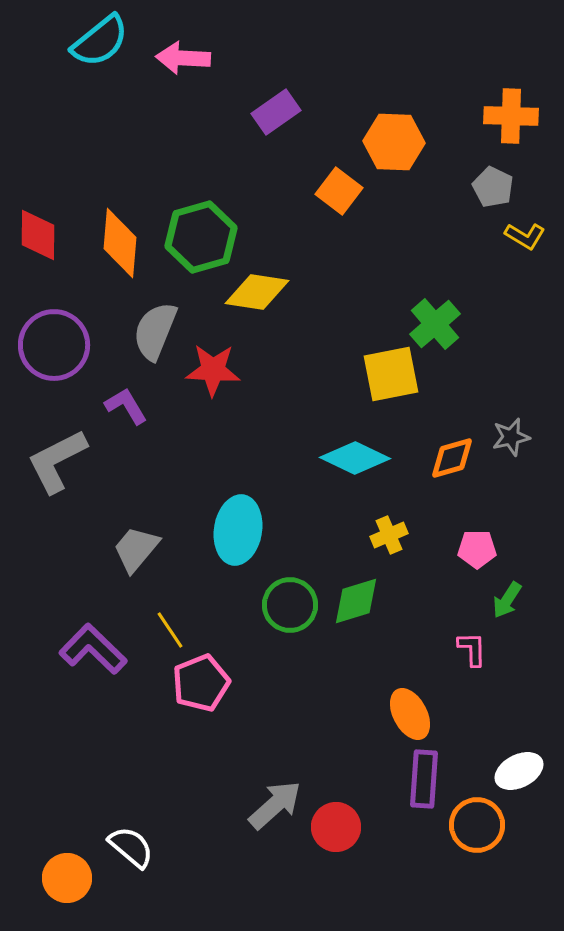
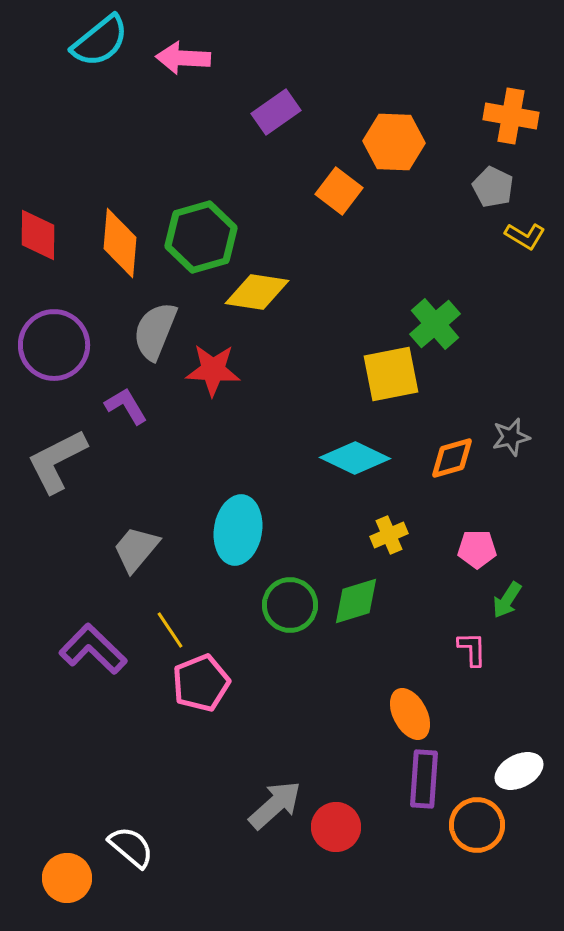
orange cross at (511, 116): rotated 8 degrees clockwise
